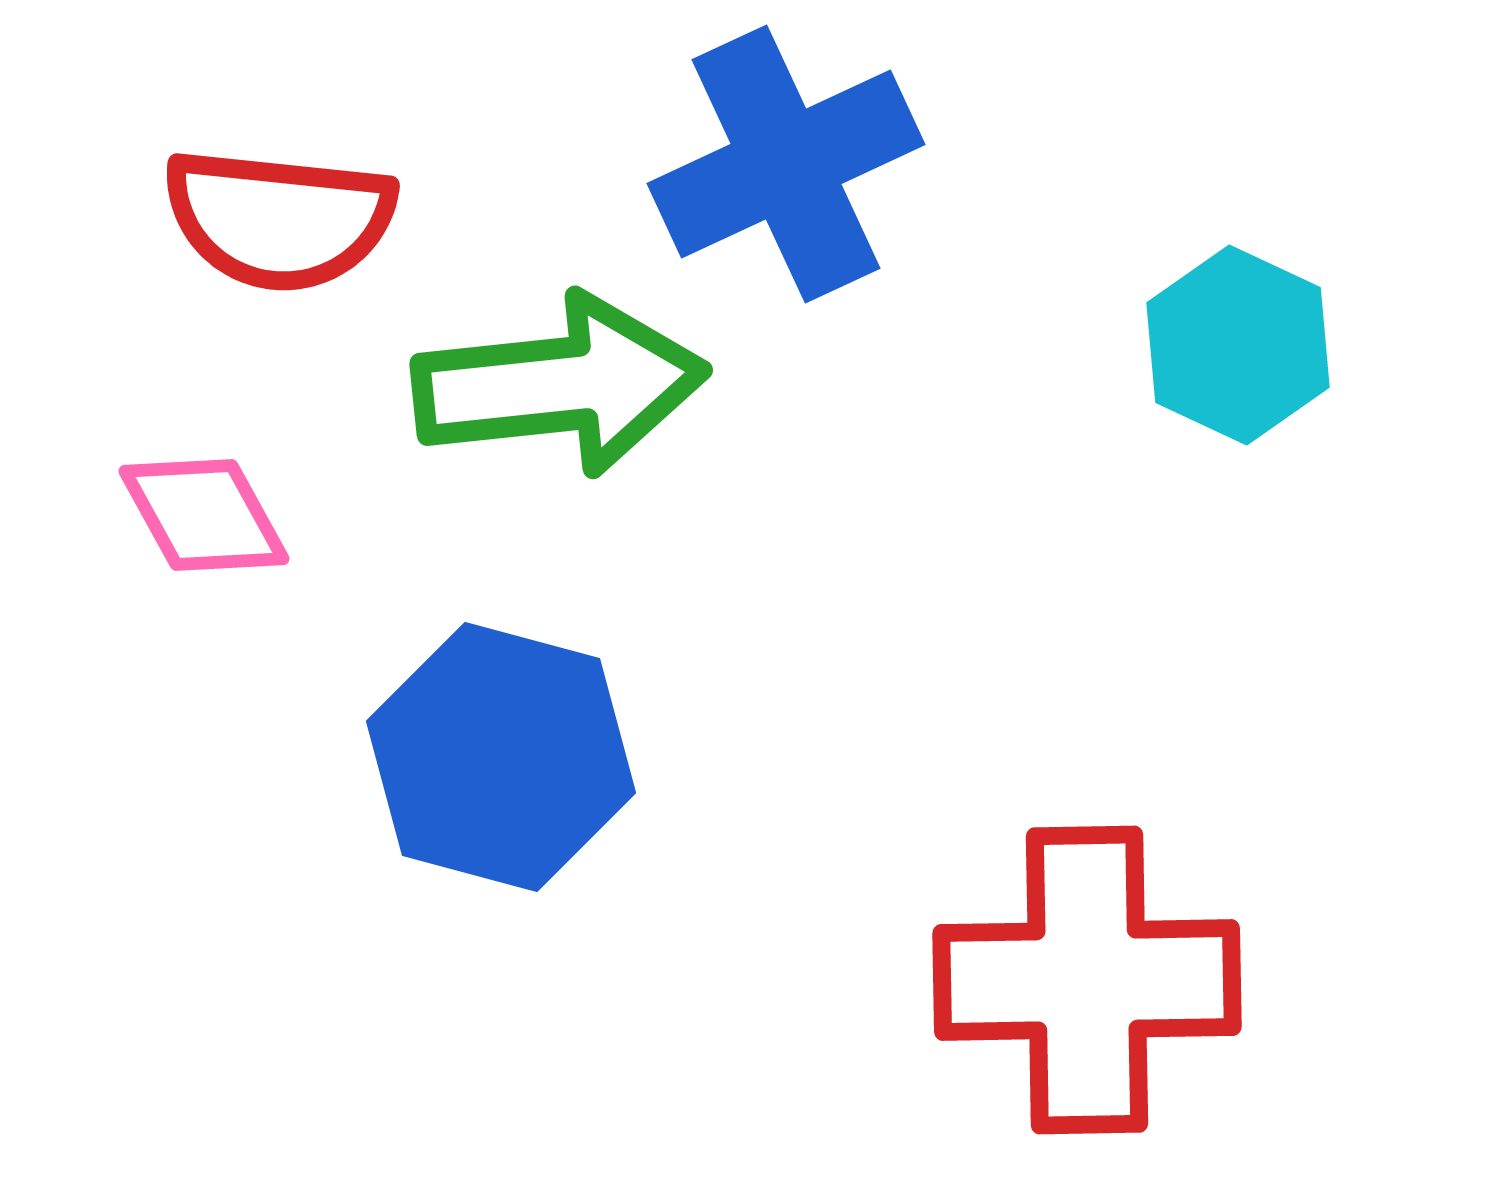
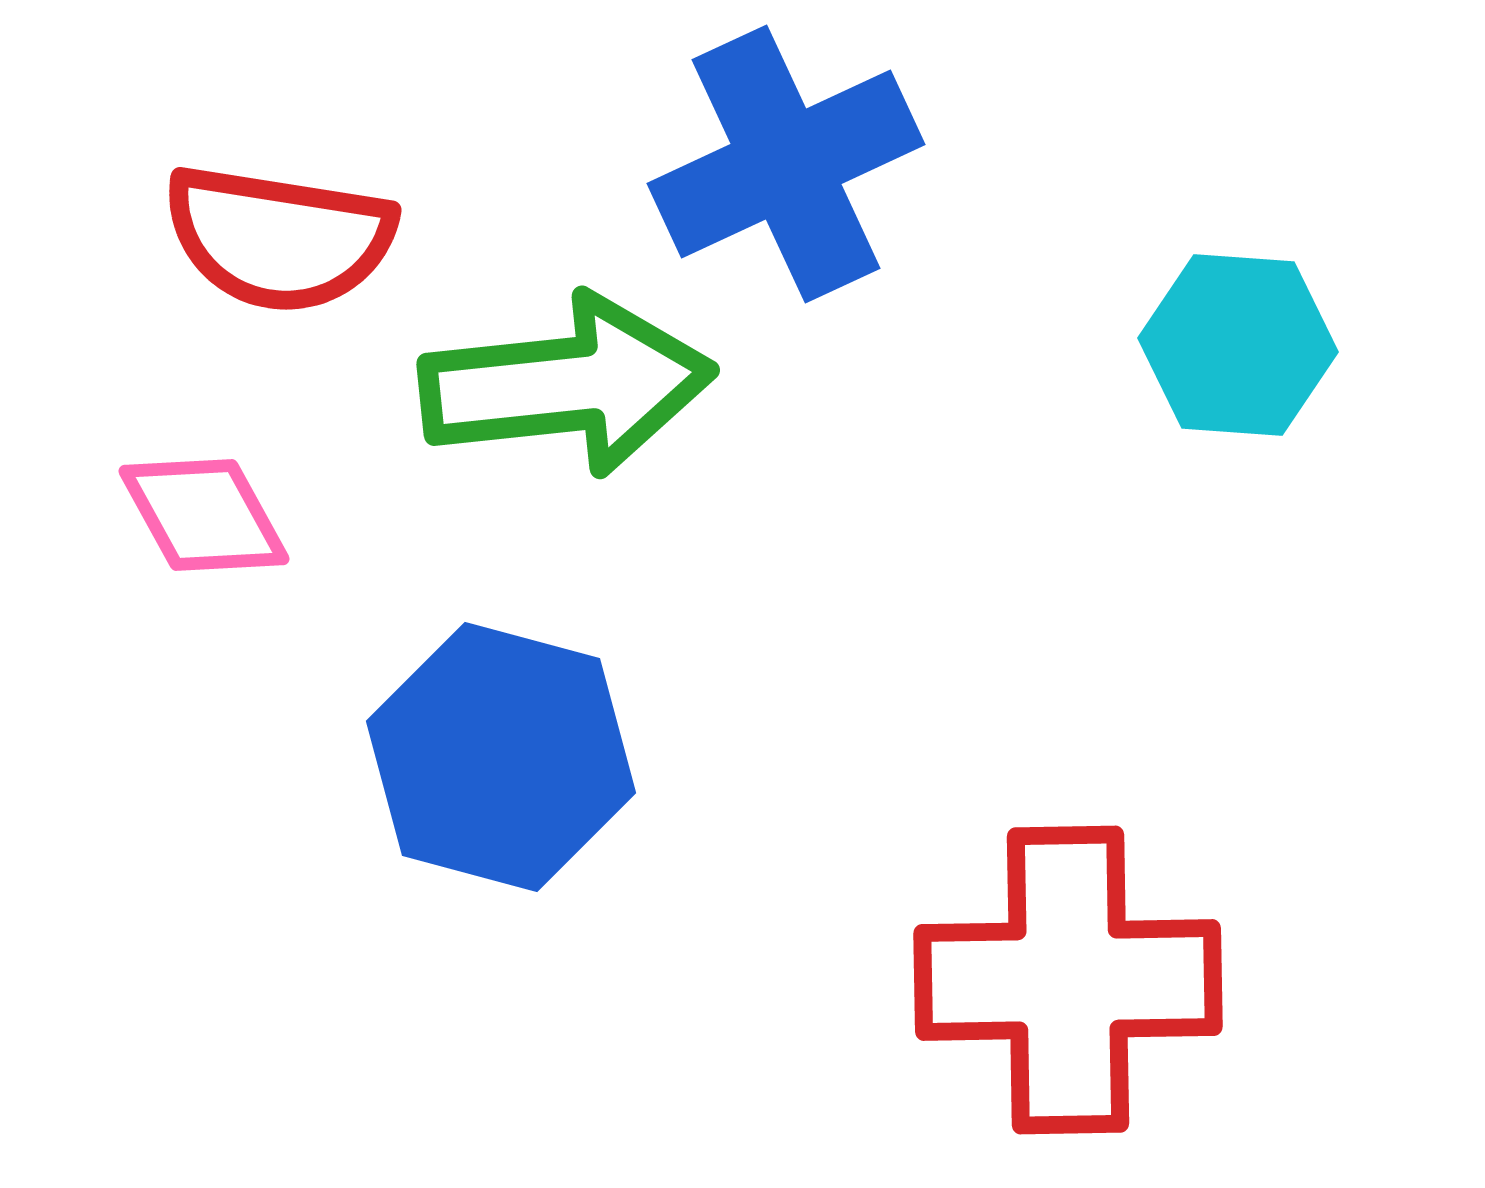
red semicircle: moved 19 px down; rotated 3 degrees clockwise
cyan hexagon: rotated 21 degrees counterclockwise
green arrow: moved 7 px right
red cross: moved 19 px left
